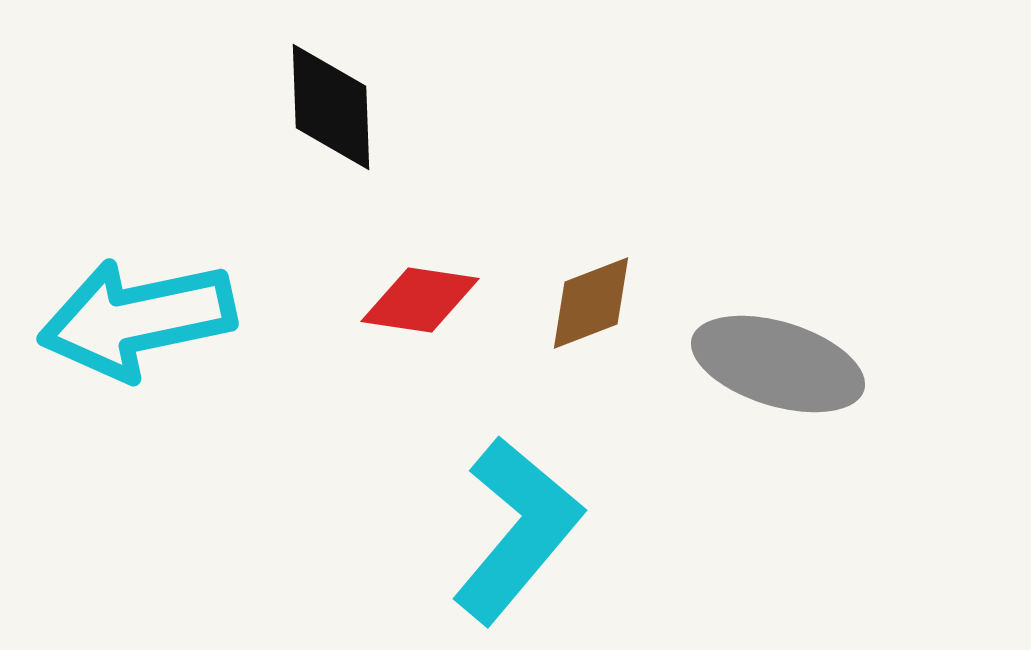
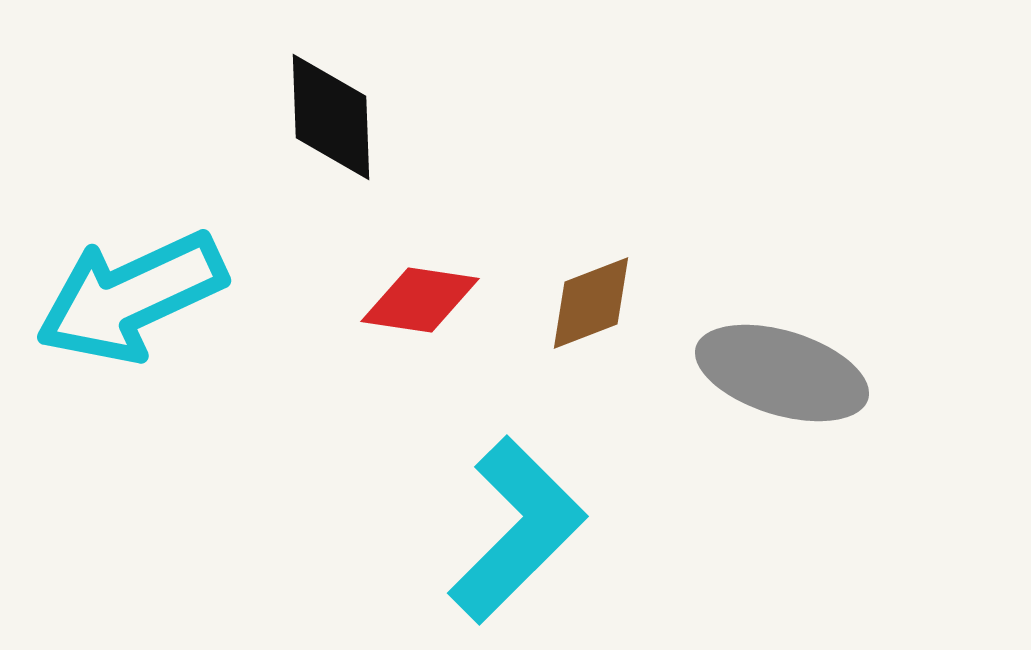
black diamond: moved 10 px down
cyan arrow: moved 6 px left, 22 px up; rotated 13 degrees counterclockwise
gray ellipse: moved 4 px right, 9 px down
cyan L-shape: rotated 5 degrees clockwise
